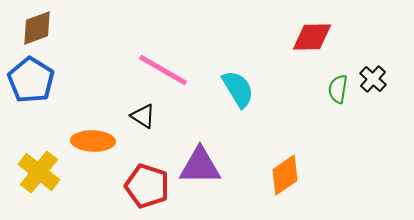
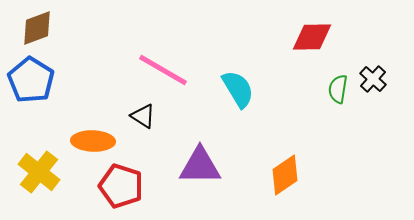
red pentagon: moved 26 px left
